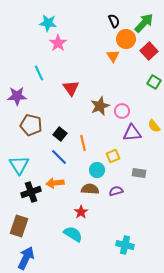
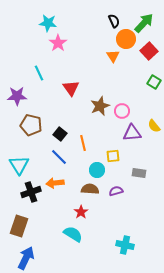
yellow square: rotated 16 degrees clockwise
